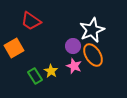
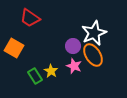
red trapezoid: moved 1 px left, 3 px up
white star: moved 2 px right, 3 px down
orange square: rotated 30 degrees counterclockwise
